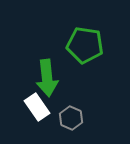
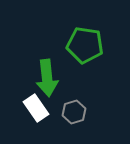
white rectangle: moved 1 px left, 1 px down
gray hexagon: moved 3 px right, 6 px up; rotated 20 degrees clockwise
